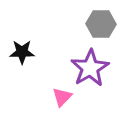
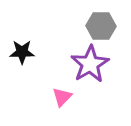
gray hexagon: moved 2 px down
purple star: moved 4 px up
